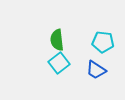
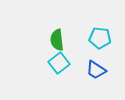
cyan pentagon: moved 3 px left, 4 px up
